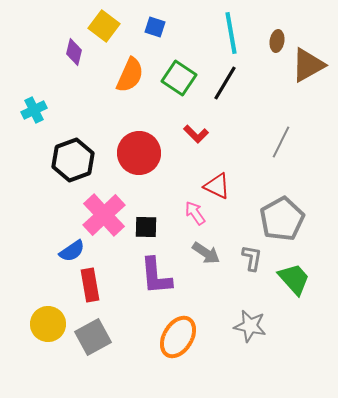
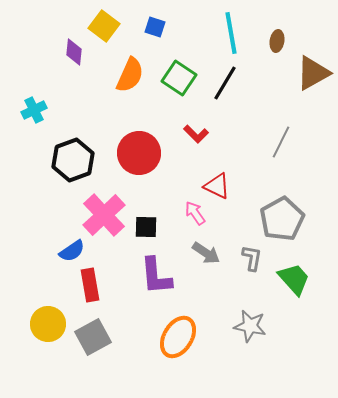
purple diamond: rotated 8 degrees counterclockwise
brown triangle: moved 5 px right, 8 px down
